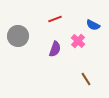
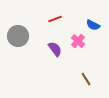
purple semicircle: rotated 56 degrees counterclockwise
